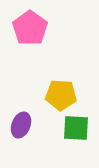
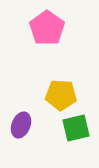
pink pentagon: moved 17 px right
green square: rotated 16 degrees counterclockwise
